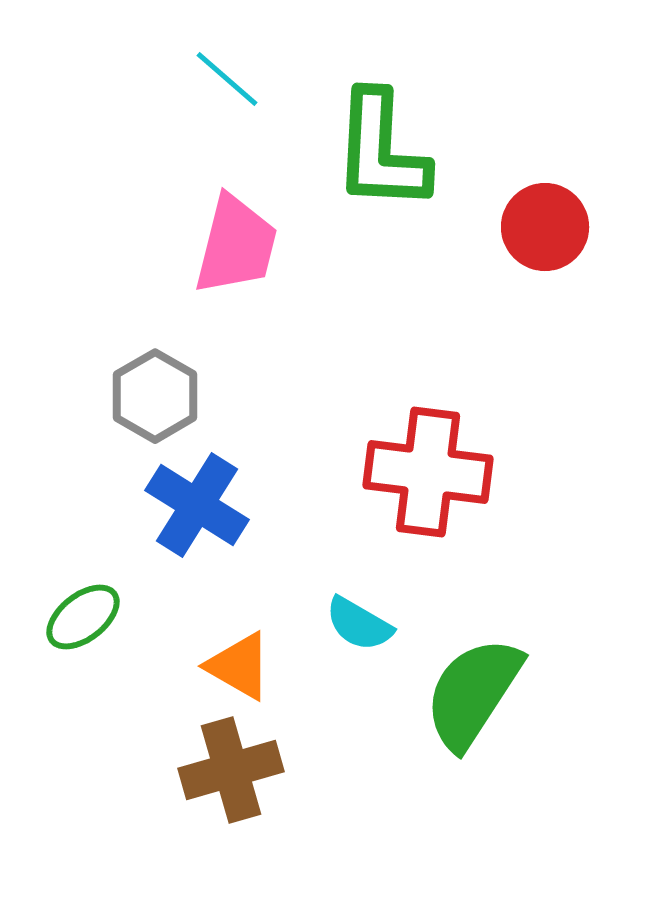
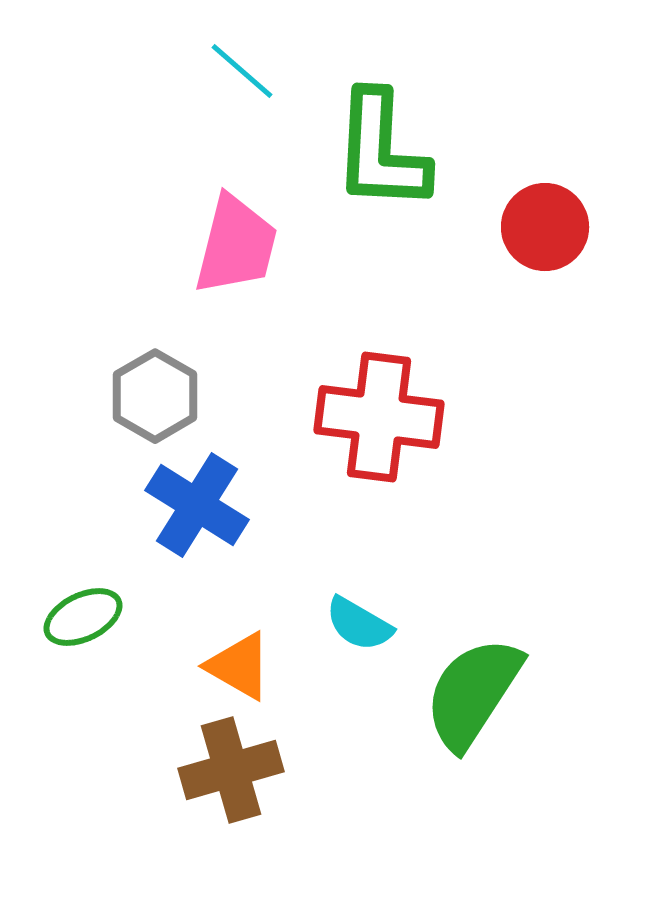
cyan line: moved 15 px right, 8 px up
red cross: moved 49 px left, 55 px up
green ellipse: rotated 12 degrees clockwise
